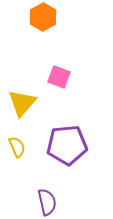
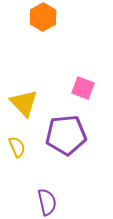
pink square: moved 24 px right, 11 px down
yellow triangle: moved 2 px right; rotated 24 degrees counterclockwise
purple pentagon: moved 1 px left, 10 px up
